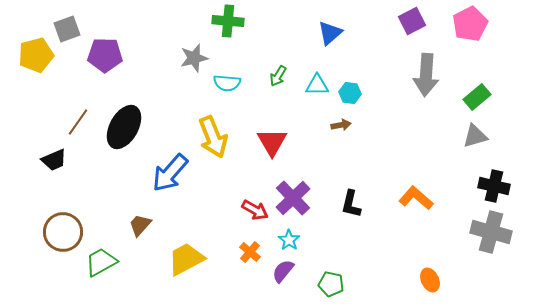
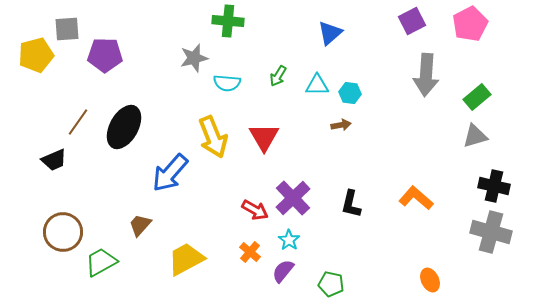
gray square: rotated 16 degrees clockwise
red triangle: moved 8 px left, 5 px up
